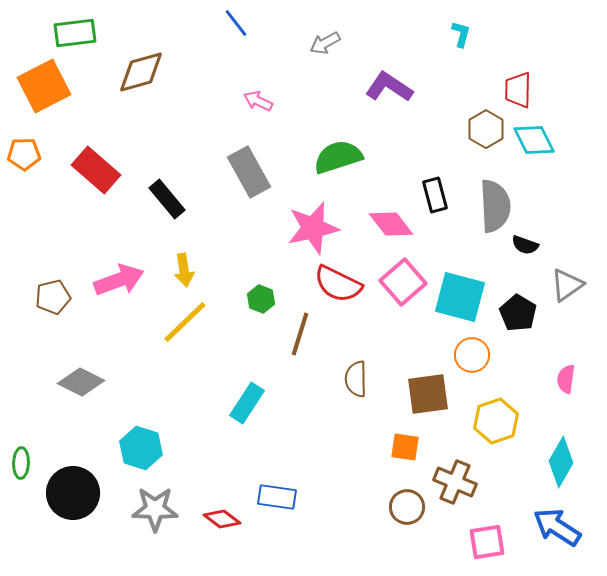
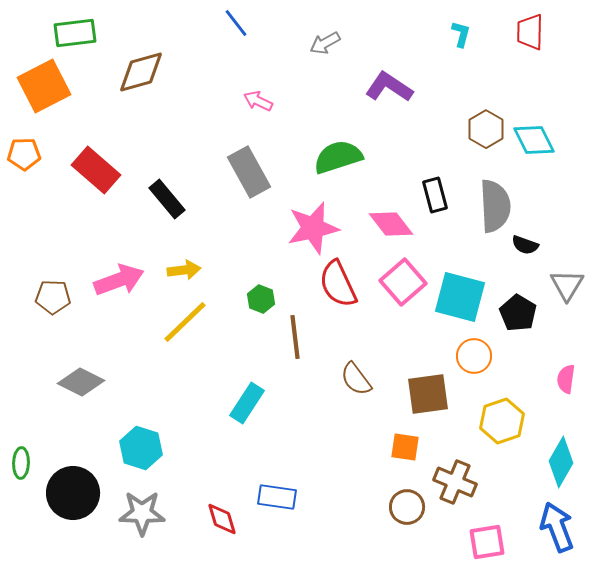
red trapezoid at (518, 90): moved 12 px right, 58 px up
yellow arrow at (184, 270): rotated 88 degrees counterclockwise
red semicircle at (338, 284): rotated 39 degrees clockwise
gray triangle at (567, 285): rotated 24 degrees counterclockwise
brown pentagon at (53, 297): rotated 16 degrees clockwise
brown line at (300, 334): moved 5 px left, 3 px down; rotated 24 degrees counterclockwise
orange circle at (472, 355): moved 2 px right, 1 px down
brown semicircle at (356, 379): rotated 36 degrees counterclockwise
yellow hexagon at (496, 421): moved 6 px right
gray star at (155, 509): moved 13 px left, 4 px down
red diamond at (222, 519): rotated 36 degrees clockwise
blue arrow at (557, 527): rotated 36 degrees clockwise
